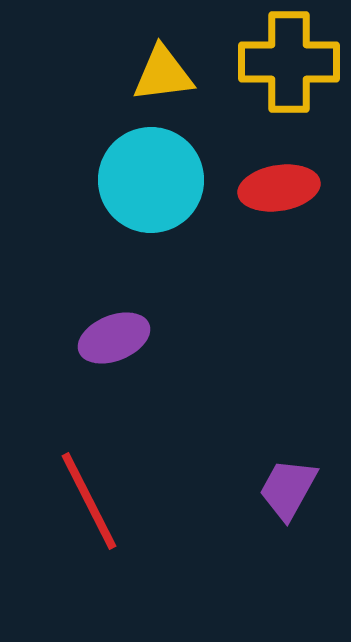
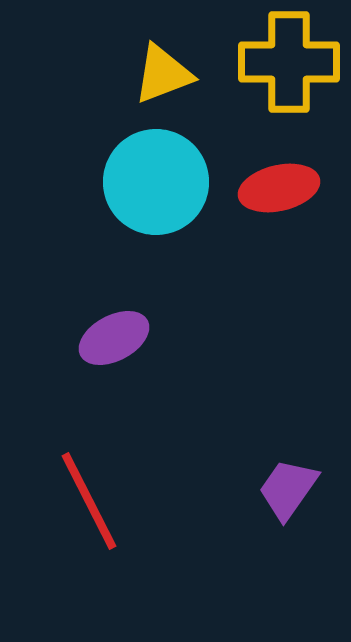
yellow triangle: rotated 14 degrees counterclockwise
cyan circle: moved 5 px right, 2 px down
red ellipse: rotated 4 degrees counterclockwise
purple ellipse: rotated 6 degrees counterclockwise
purple trapezoid: rotated 6 degrees clockwise
